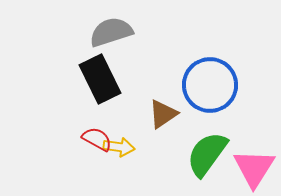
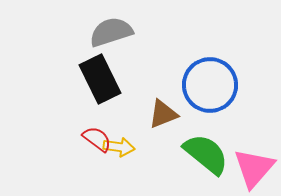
brown triangle: rotated 12 degrees clockwise
red semicircle: rotated 8 degrees clockwise
green semicircle: moved 1 px left; rotated 93 degrees clockwise
pink triangle: rotated 9 degrees clockwise
